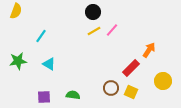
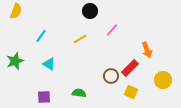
black circle: moved 3 px left, 1 px up
yellow line: moved 14 px left, 8 px down
orange arrow: moved 2 px left; rotated 126 degrees clockwise
green star: moved 3 px left; rotated 12 degrees counterclockwise
red rectangle: moved 1 px left
yellow circle: moved 1 px up
brown circle: moved 12 px up
green semicircle: moved 6 px right, 2 px up
